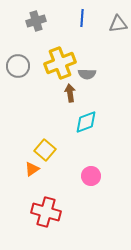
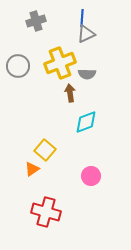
gray triangle: moved 32 px left, 10 px down; rotated 18 degrees counterclockwise
